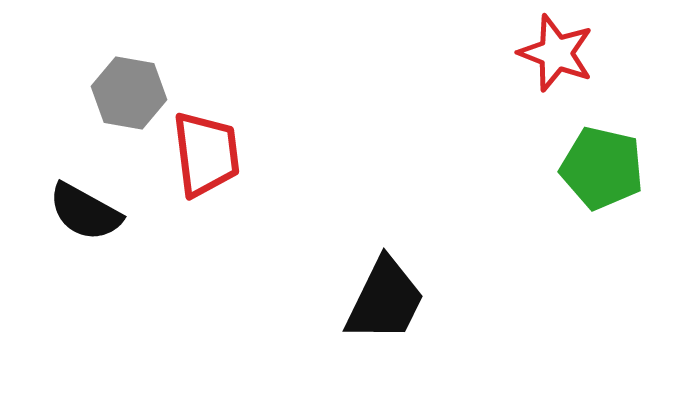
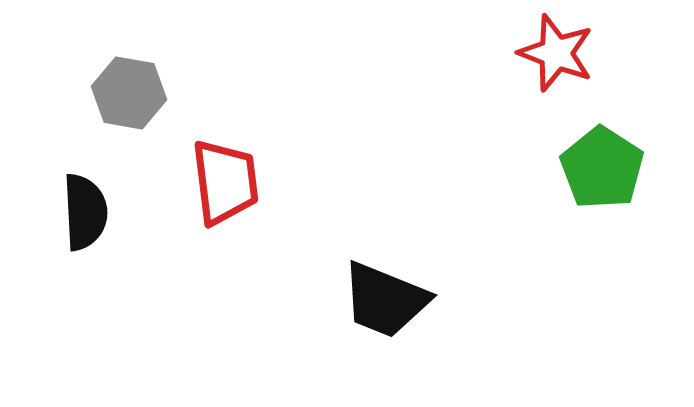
red trapezoid: moved 19 px right, 28 px down
green pentagon: rotated 20 degrees clockwise
black semicircle: rotated 122 degrees counterclockwise
black trapezoid: rotated 86 degrees clockwise
